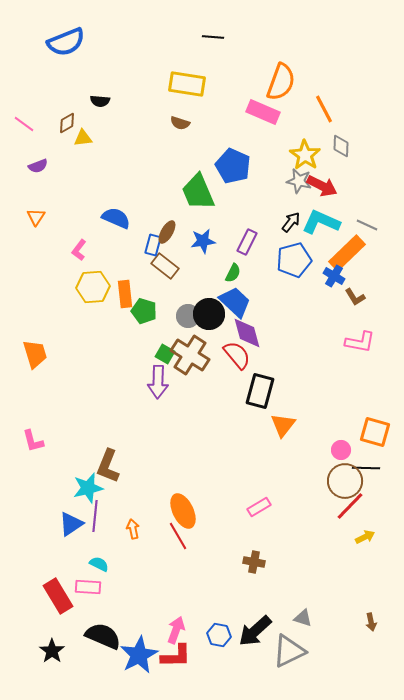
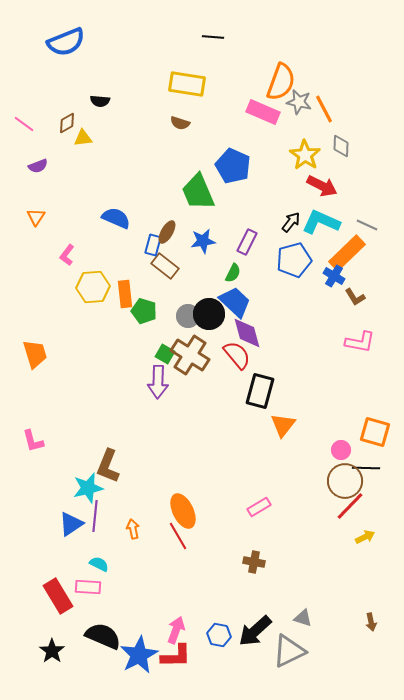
gray star at (299, 181): moved 79 px up
pink L-shape at (79, 250): moved 12 px left, 5 px down
